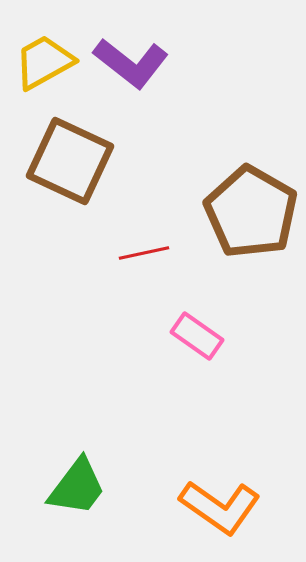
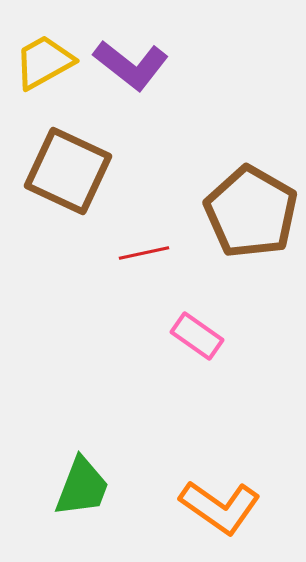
purple L-shape: moved 2 px down
brown square: moved 2 px left, 10 px down
green trapezoid: moved 5 px right; rotated 16 degrees counterclockwise
